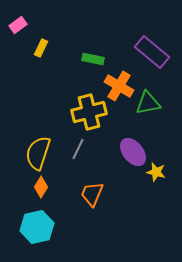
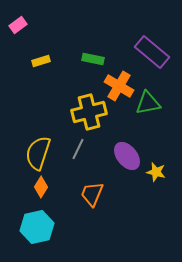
yellow rectangle: moved 13 px down; rotated 48 degrees clockwise
purple ellipse: moved 6 px left, 4 px down
